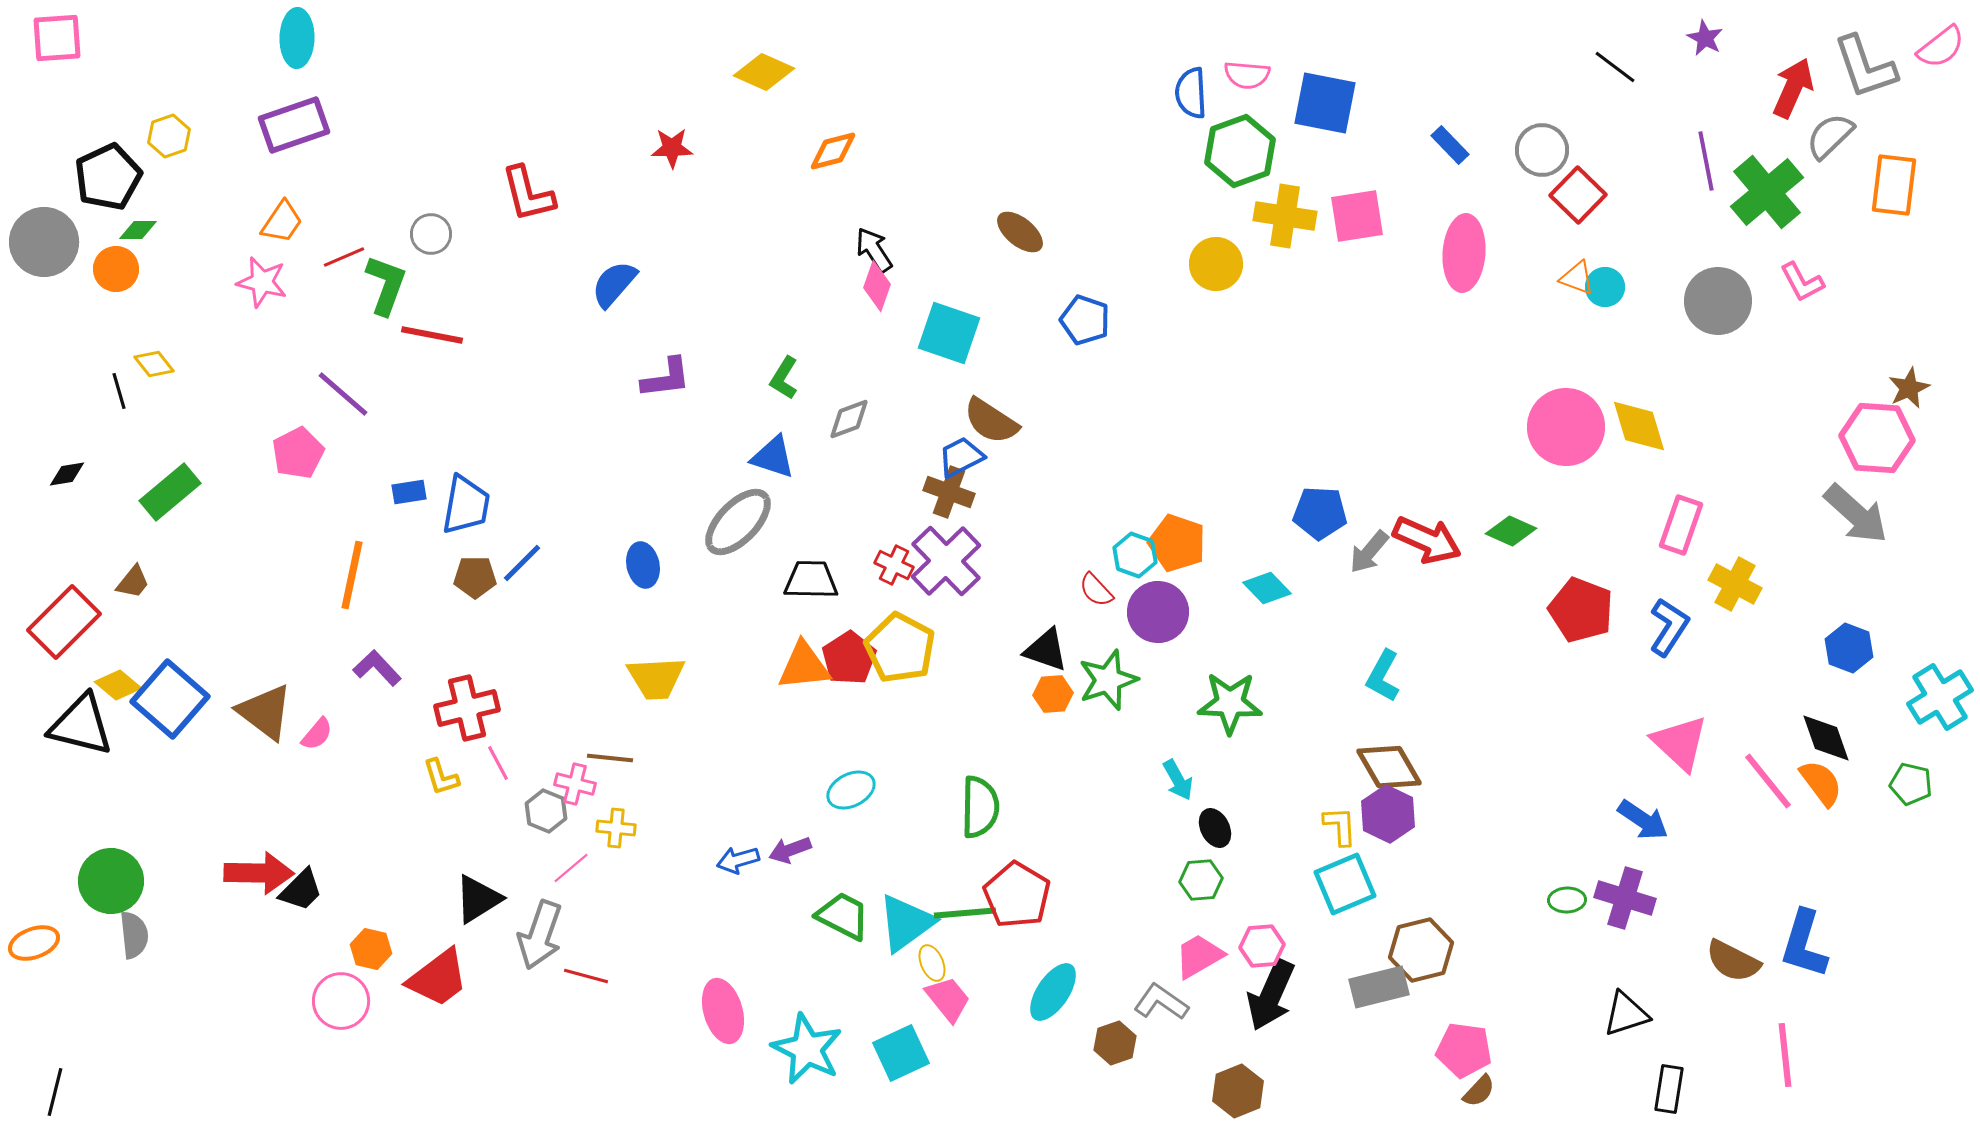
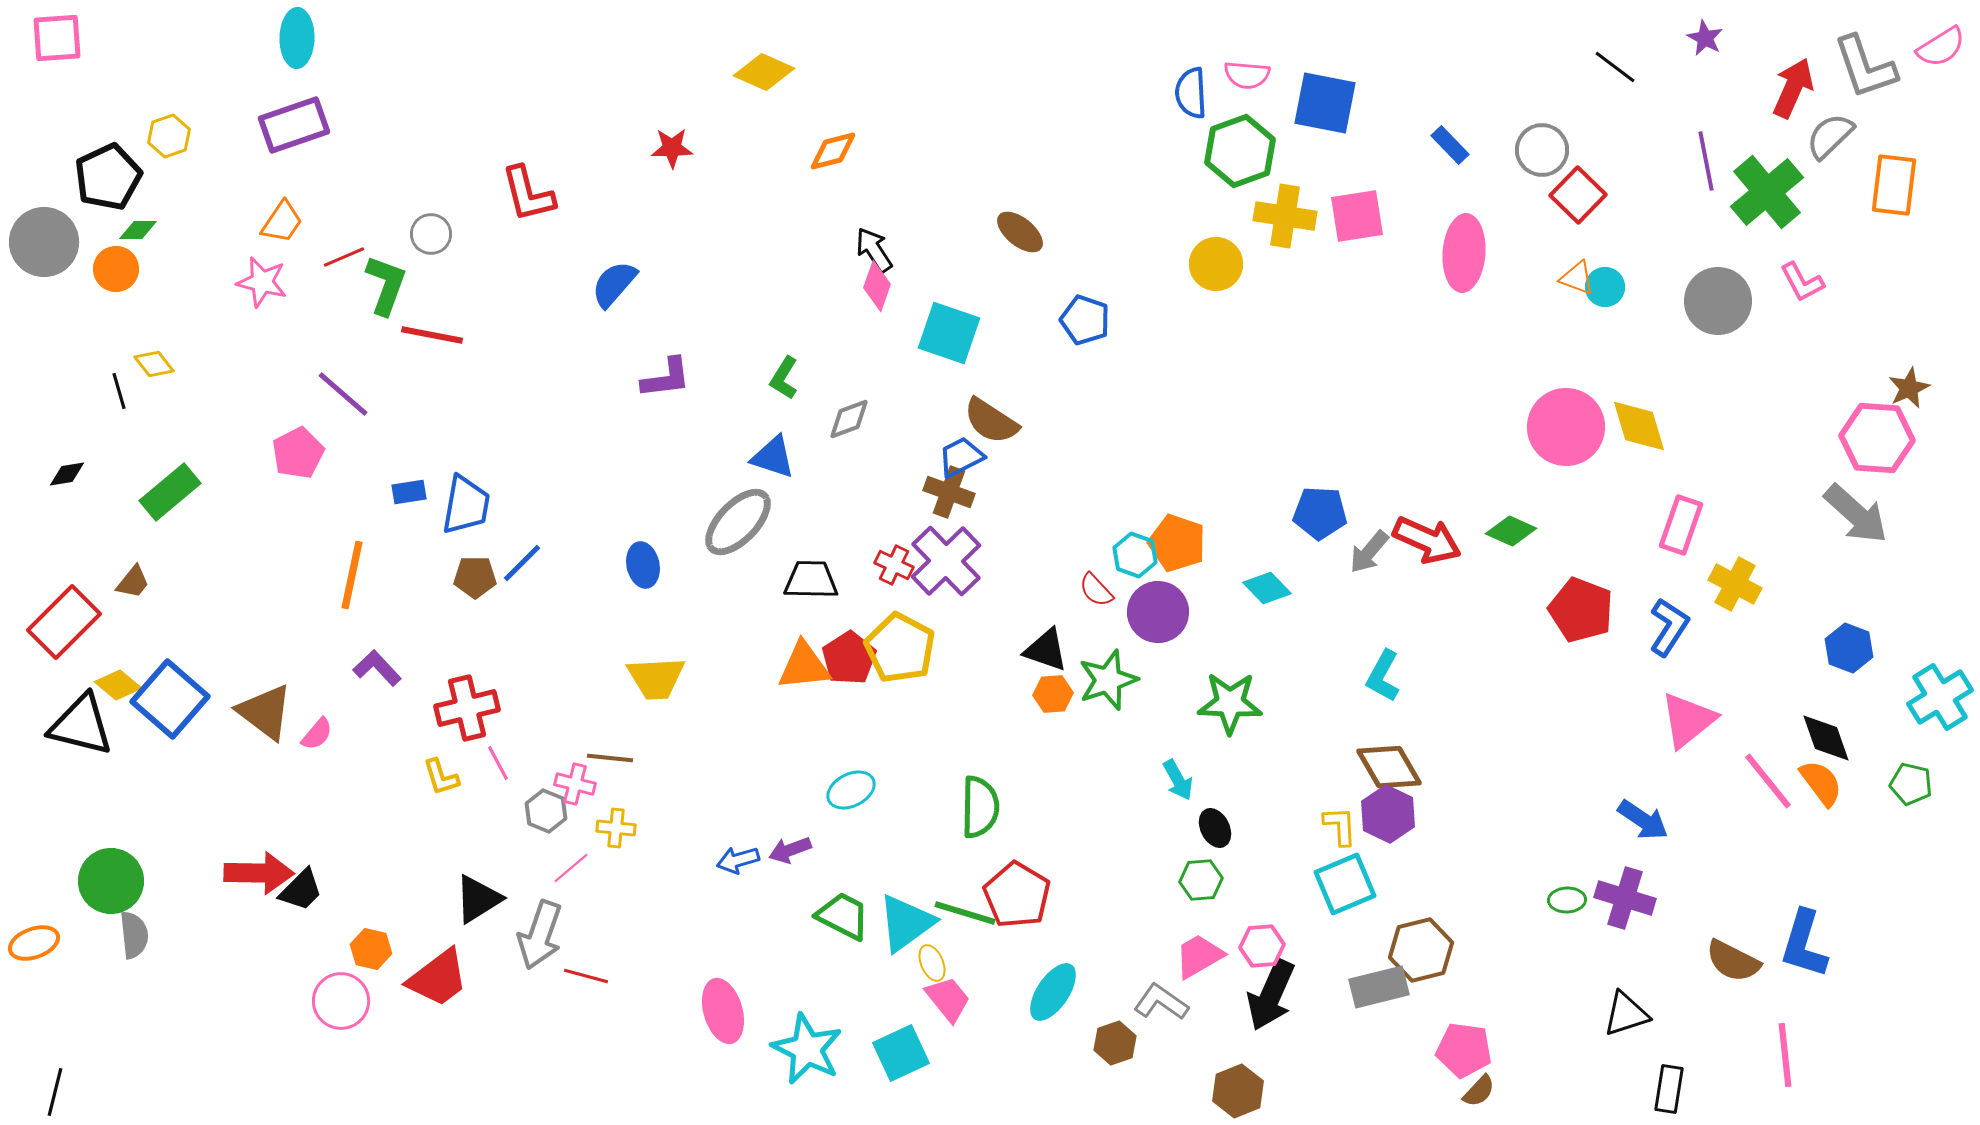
pink semicircle at (1941, 47): rotated 6 degrees clockwise
pink triangle at (1680, 743): moved 8 px right, 23 px up; rotated 38 degrees clockwise
green line at (965, 913): rotated 22 degrees clockwise
